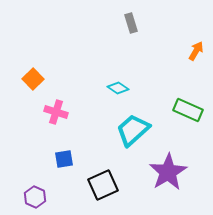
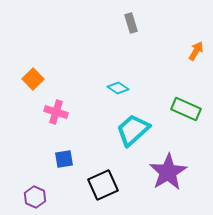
green rectangle: moved 2 px left, 1 px up
